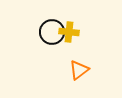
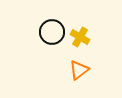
yellow cross: moved 11 px right, 5 px down; rotated 24 degrees clockwise
